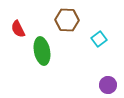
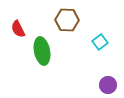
cyan square: moved 1 px right, 3 px down
